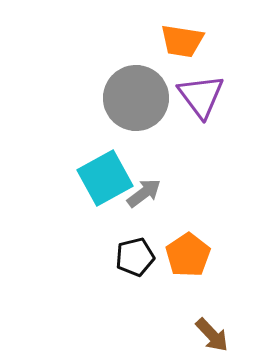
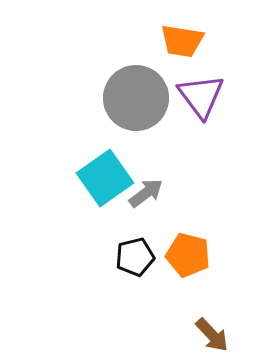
cyan square: rotated 6 degrees counterclockwise
gray arrow: moved 2 px right
orange pentagon: rotated 24 degrees counterclockwise
